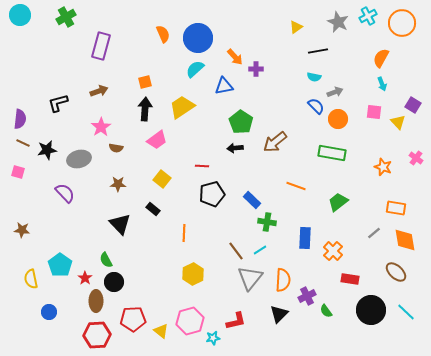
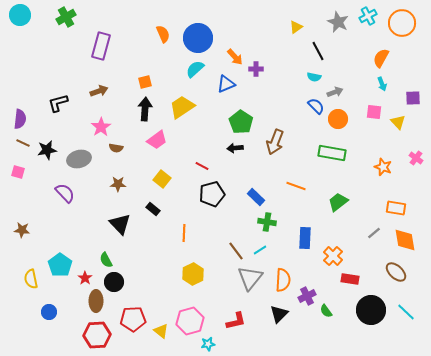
black line at (318, 51): rotated 72 degrees clockwise
blue triangle at (224, 86): moved 2 px right, 2 px up; rotated 12 degrees counterclockwise
purple square at (413, 105): moved 7 px up; rotated 35 degrees counterclockwise
brown arrow at (275, 142): rotated 30 degrees counterclockwise
red line at (202, 166): rotated 24 degrees clockwise
blue rectangle at (252, 200): moved 4 px right, 3 px up
orange cross at (333, 251): moved 5 px down
cyan star at (213, 338): moved 5 px left, 6 px down
